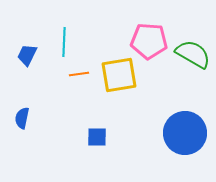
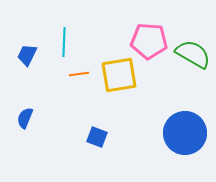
blue semicircle: moved 3 px right; rotated 10 degrees clockwise
blue square: rotated 20 degrees clockwise
